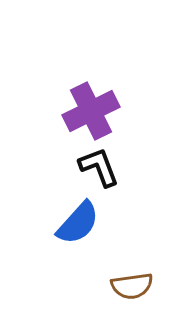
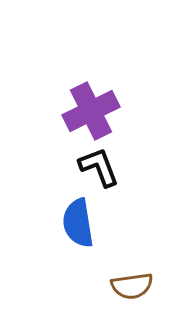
blue semicircle: rotated 129 degrees clockwise
